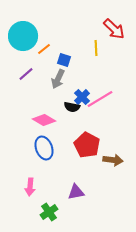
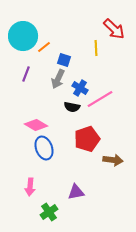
orange line: moved 2 px up
purple line: rotated 28 degrees counterclockwise
blue cross: moved 2 px left, 9 px up; rotated 14 degrees counterclockwise
pink diamond: moved 8 px left, 5 px down
red pentagon: moved 6 px up; rotated 25 degrees clockwise
